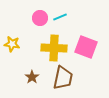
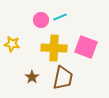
pink circle: moved 1 px right, 2 px down
